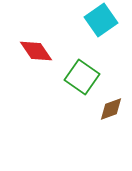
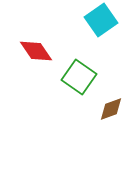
green square: moved 3 px left
